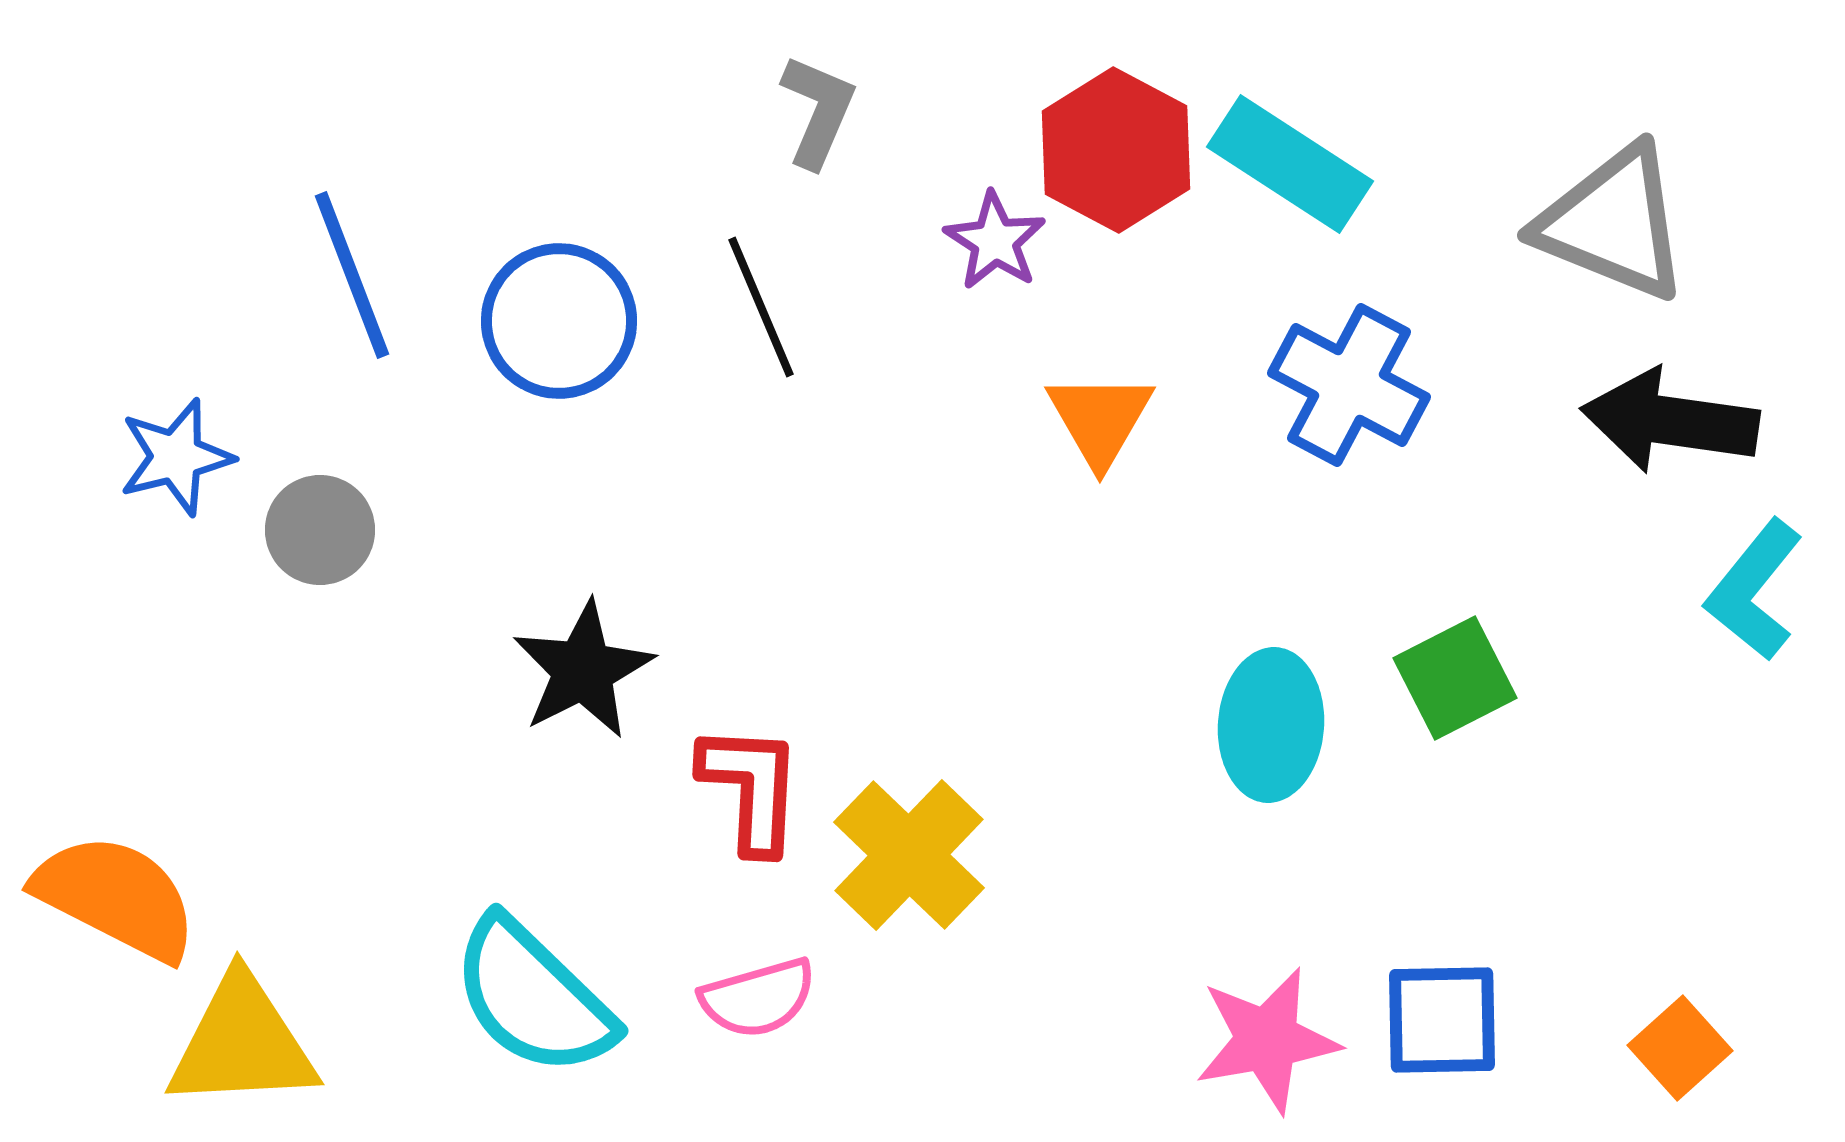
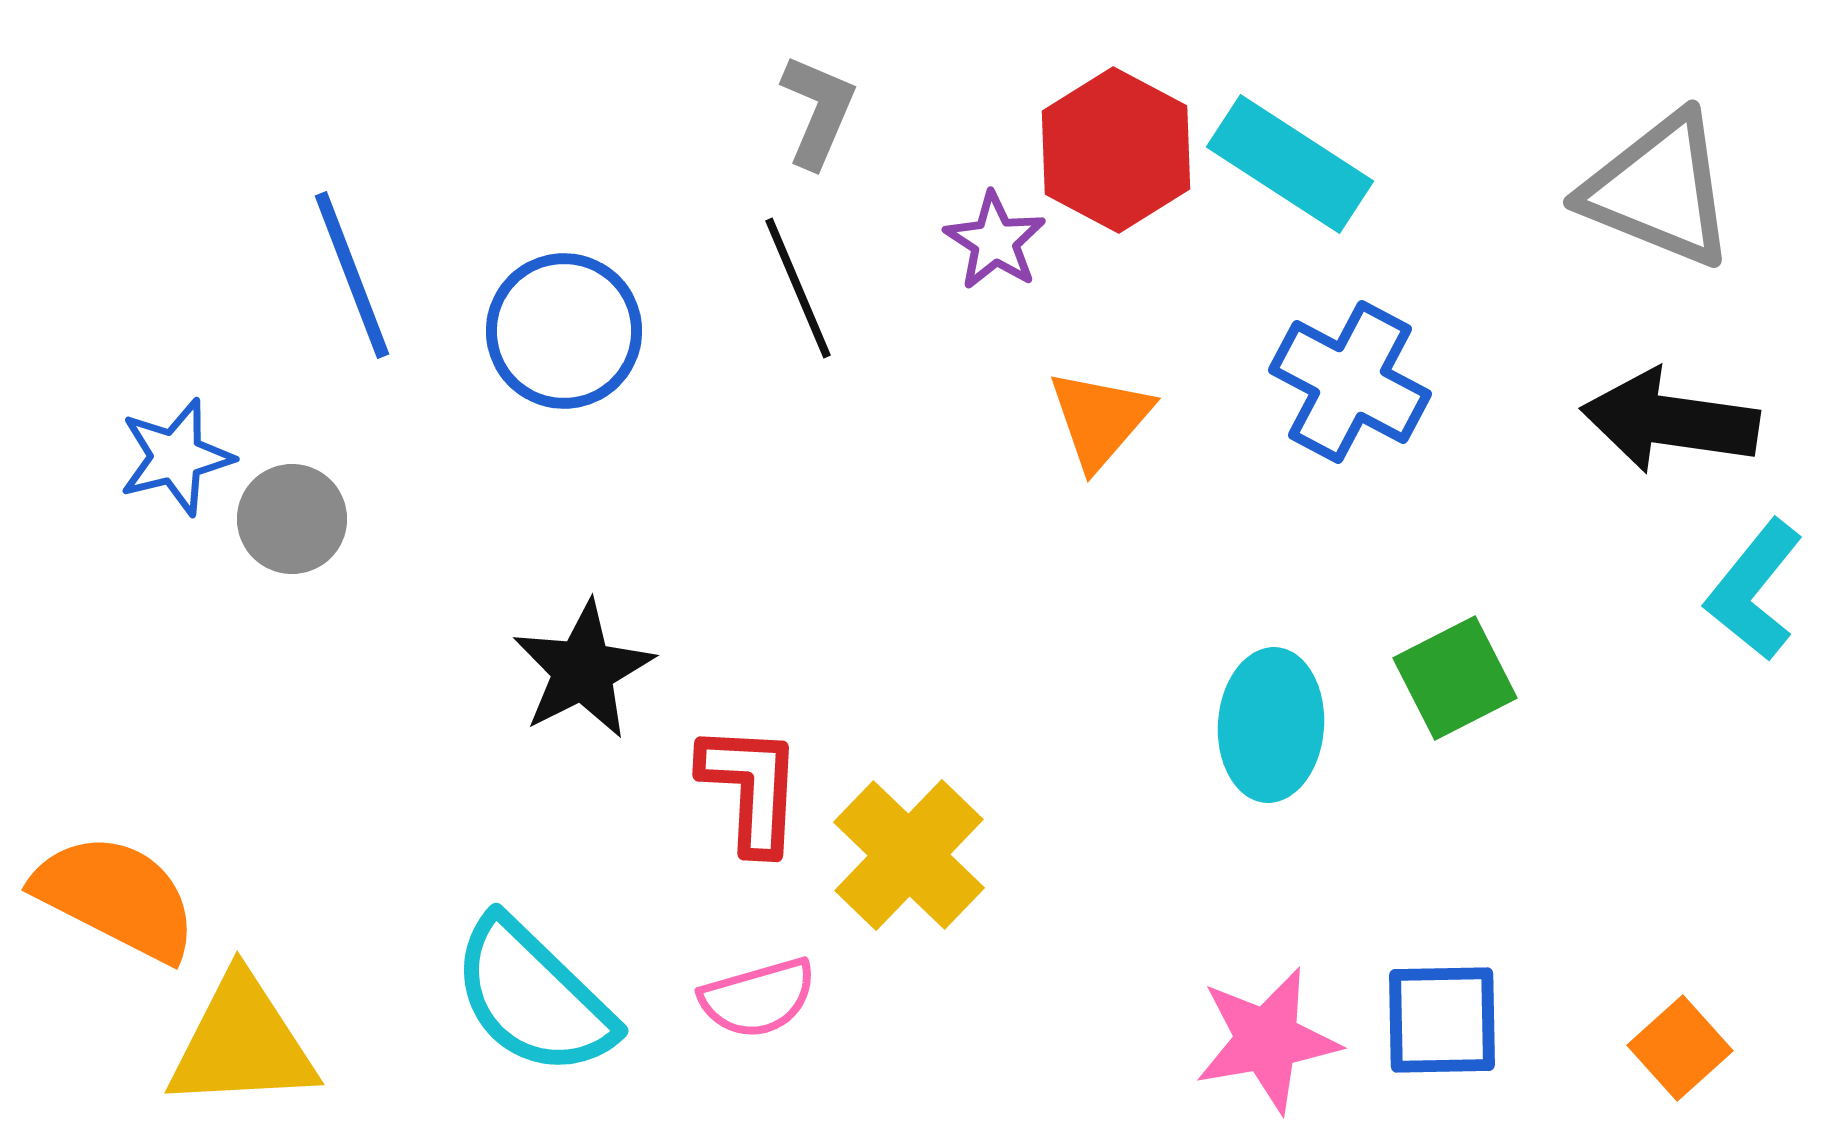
gray triangle: moved 46 px right, 33 px up
black line: moved 37 px right, 19 px up
blue circle: moved 5 px right, 10 px down
blue cross: moved 1 px right, 3 px up
orange triangle: rotated 11 degrees clockwise
gray circle: moved 28 px left, 11 px up
